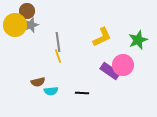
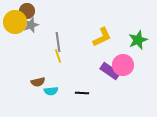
yellow circle: moved 3 px up
